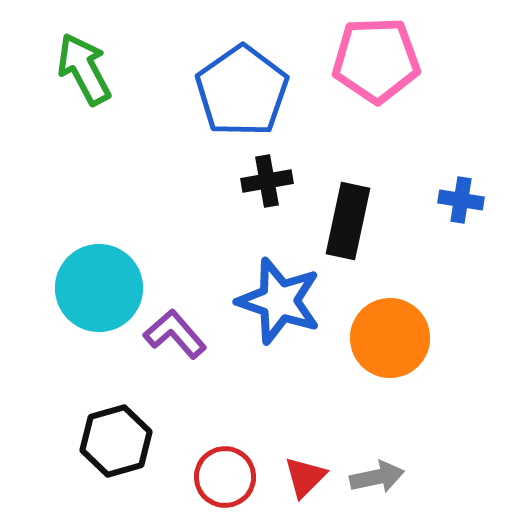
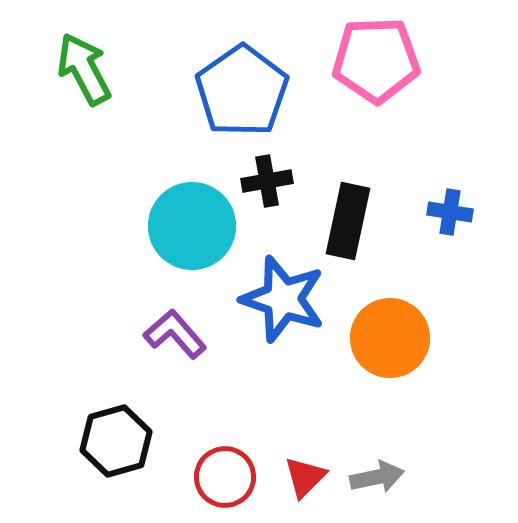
blue cross: moved 11 px left, 12 px down
cyan circle: moved 93 px right, 62 px up
blue star: moved 4 px right, 2 px up
